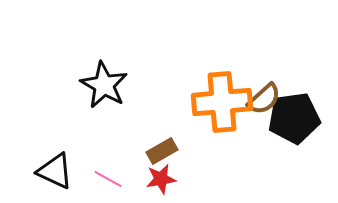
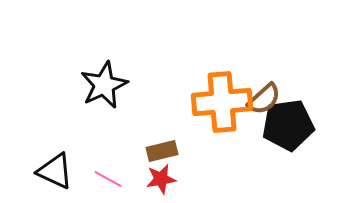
black star: rotated 18 degrees clockwise
black pentagon: moved 6 px left, 7 px down
brown rectangle: rotated 16 degrees clockwise
